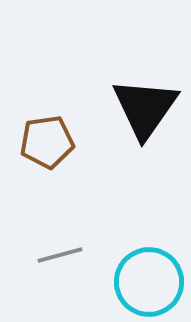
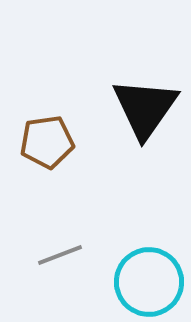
gray line: rotated 6 degrees counterclockwise
